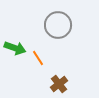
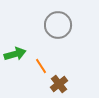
green arrow: moved 6 px down; rotated 35 degrees counterclockwise
orange line: moved 3 px right, 8 px down
